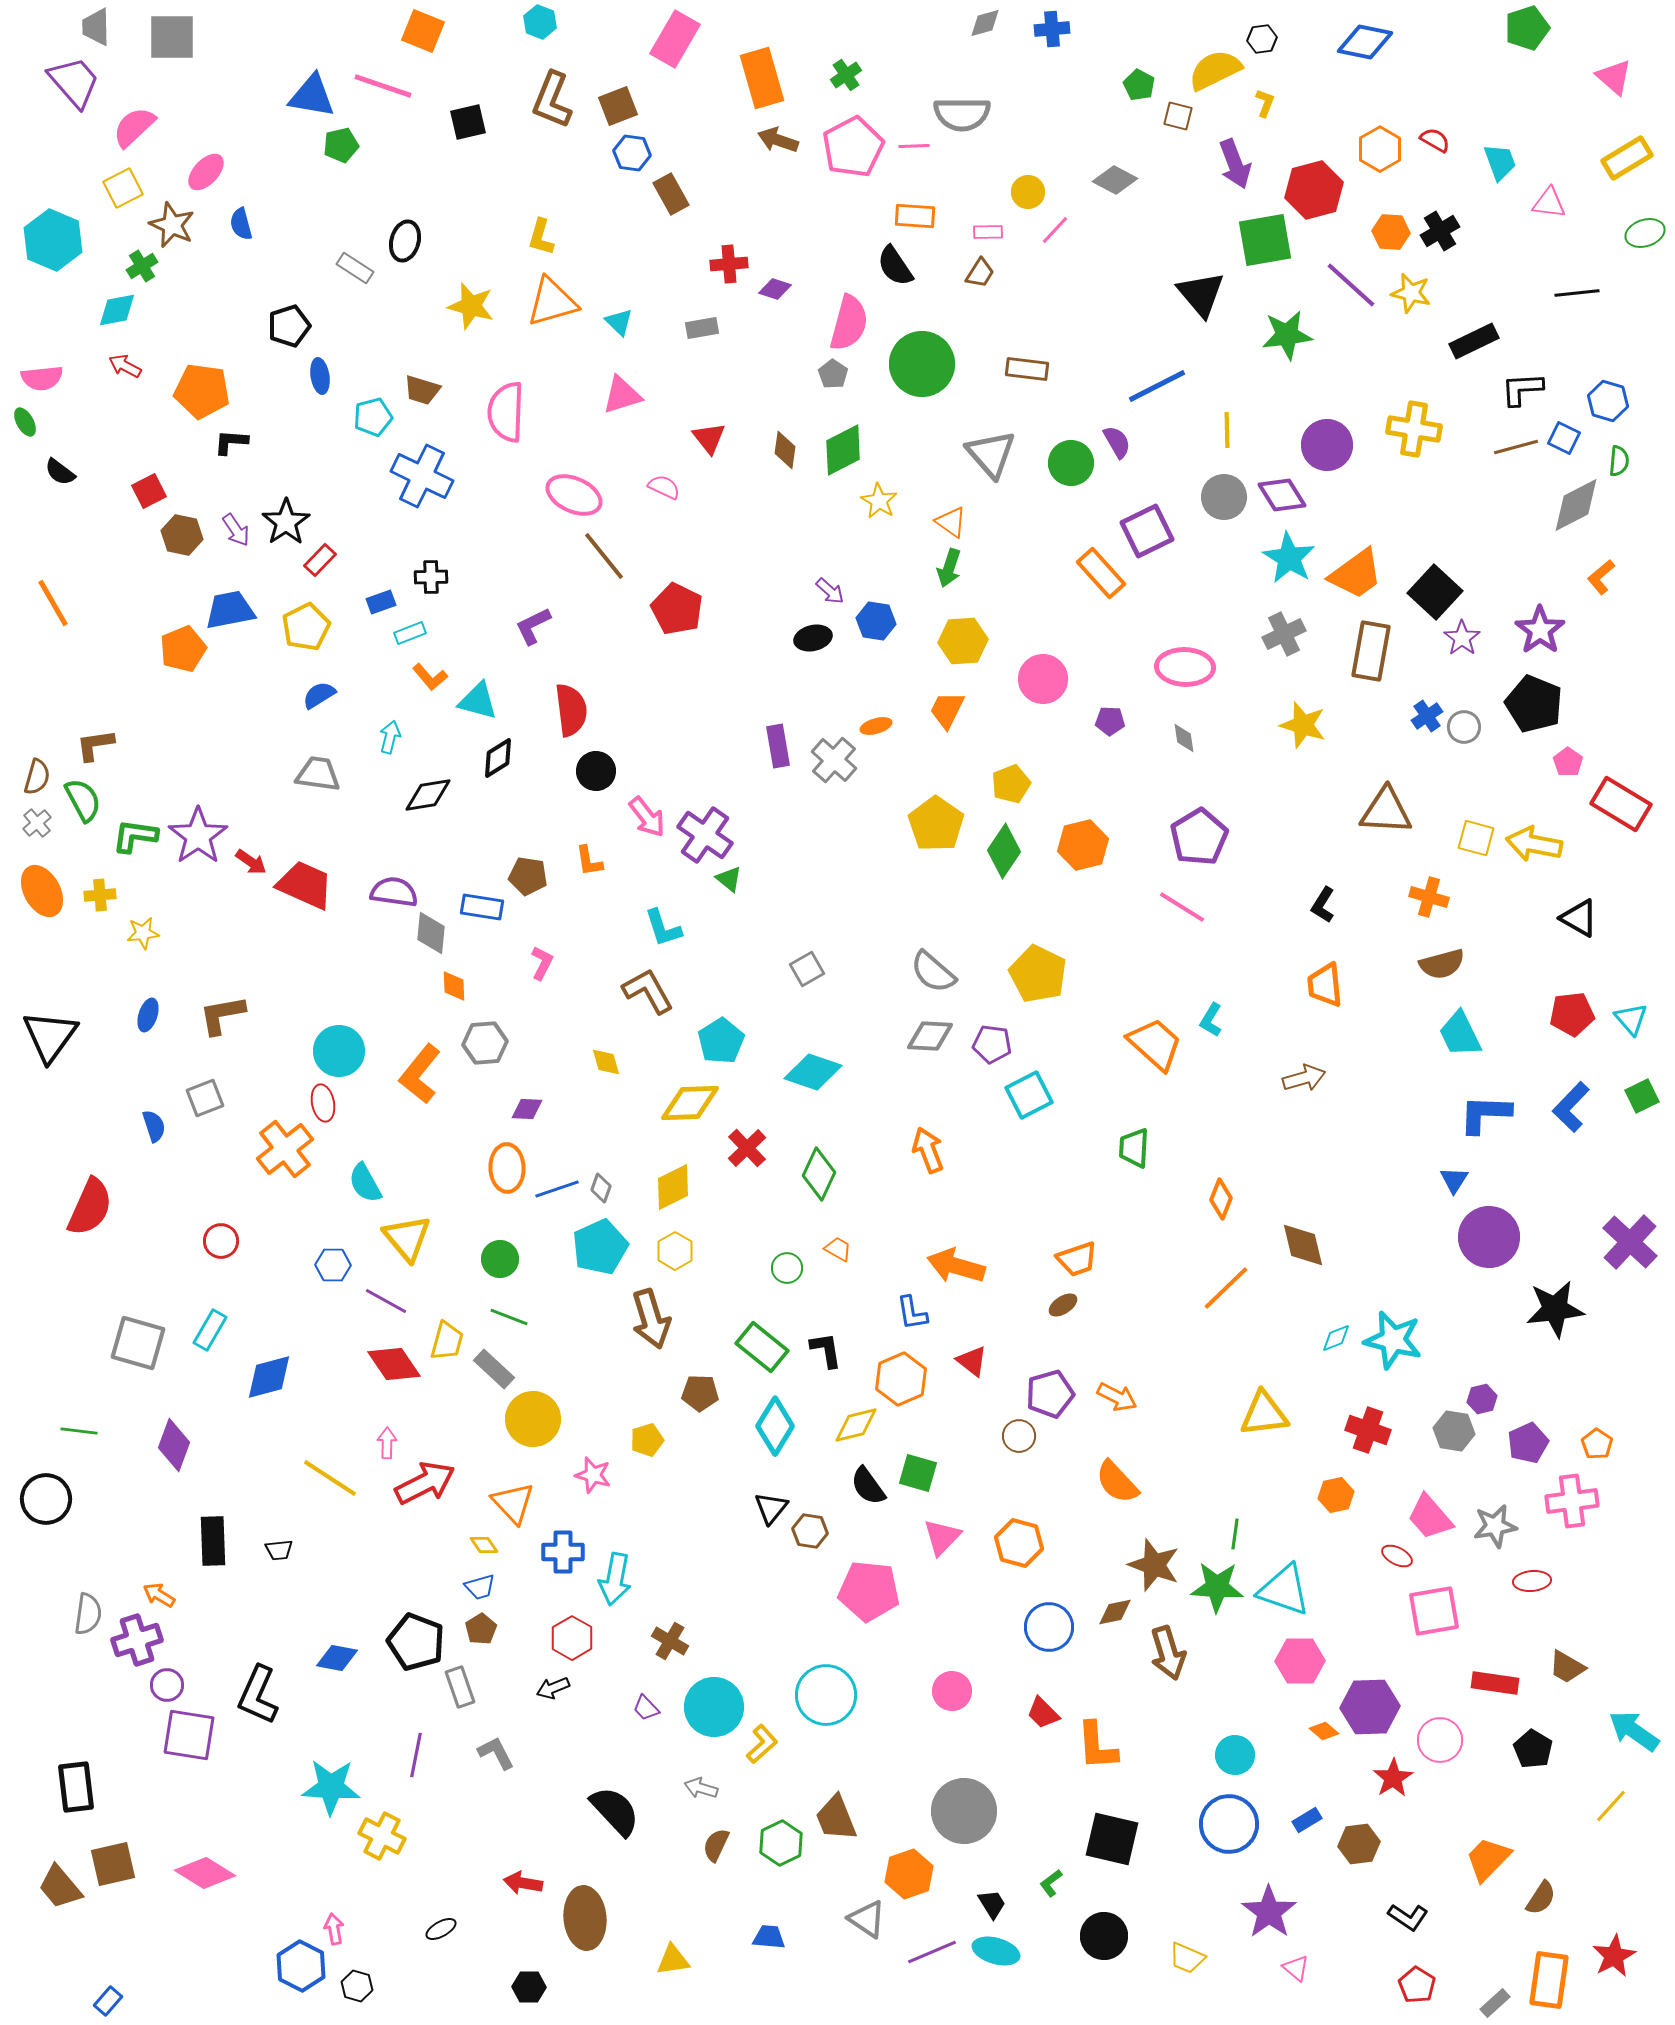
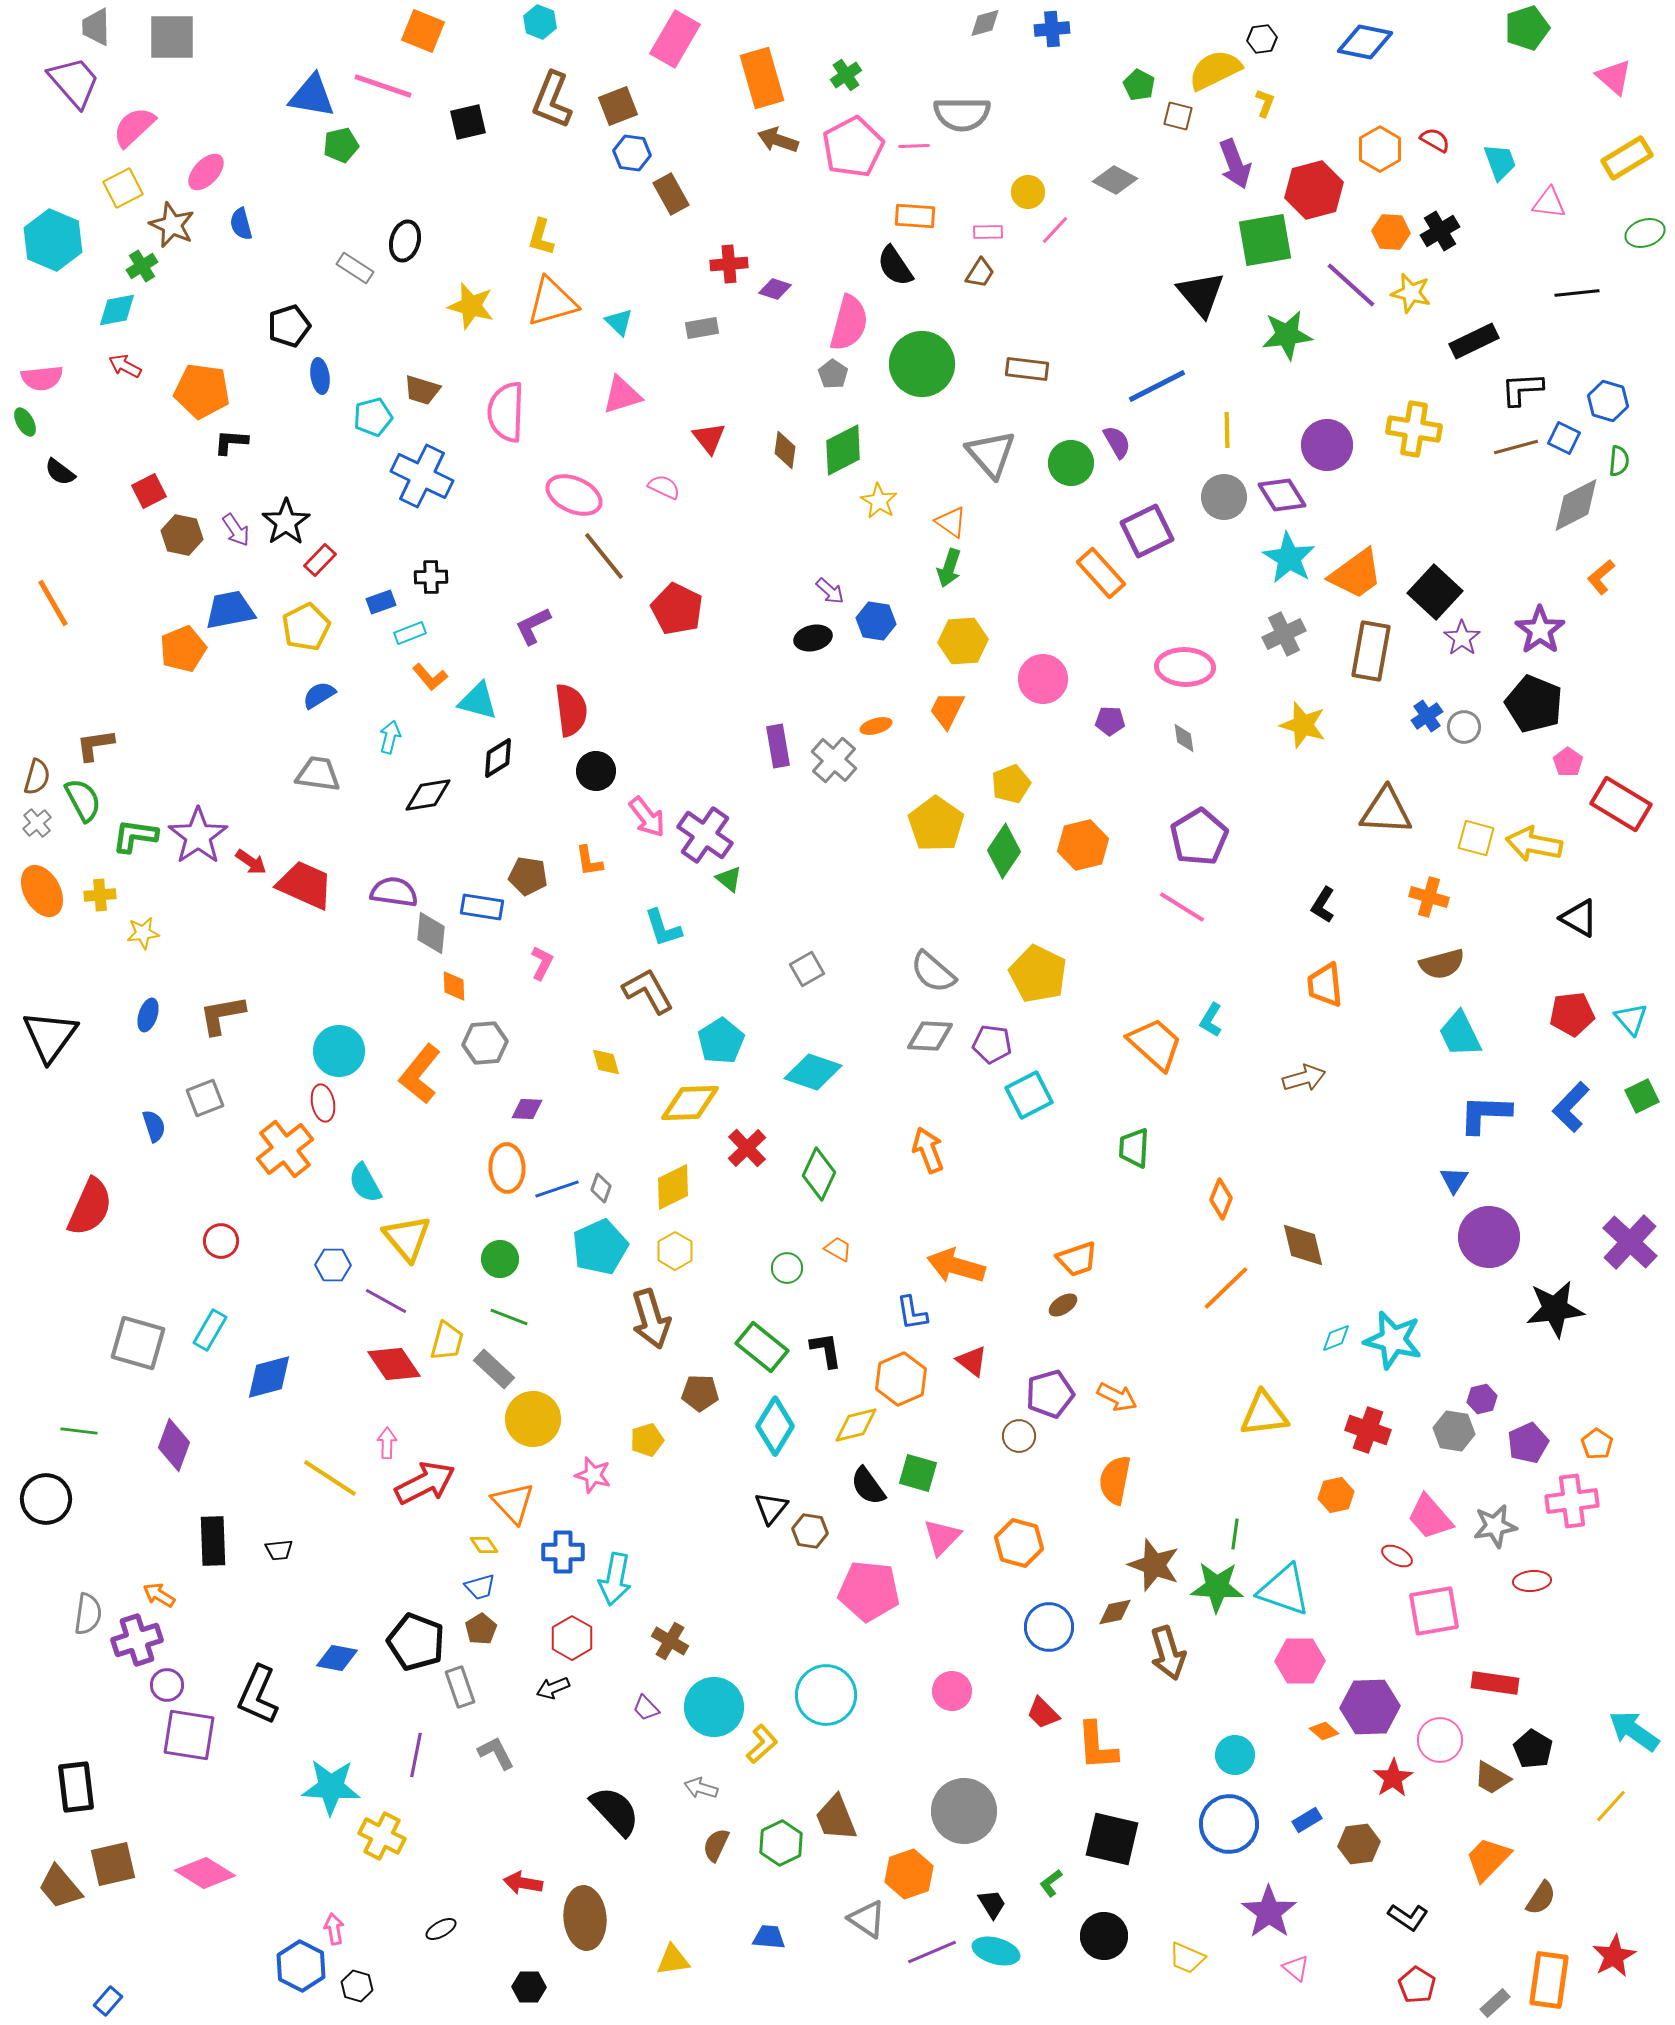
orange semicircle at (1117, 1482): moved 2 px left, 2 px up; rotated 54 degrees clockwise
brown trapezoid at (1567, 1667): moved 75 px left, 111 px down
